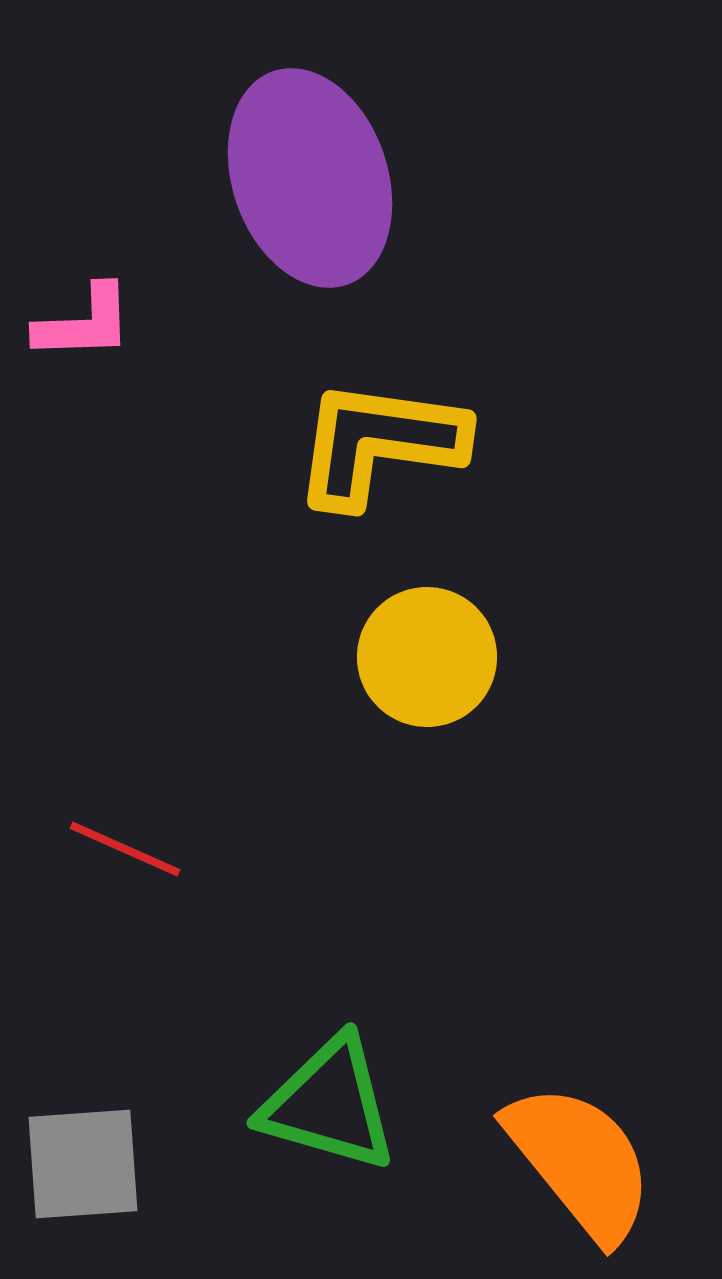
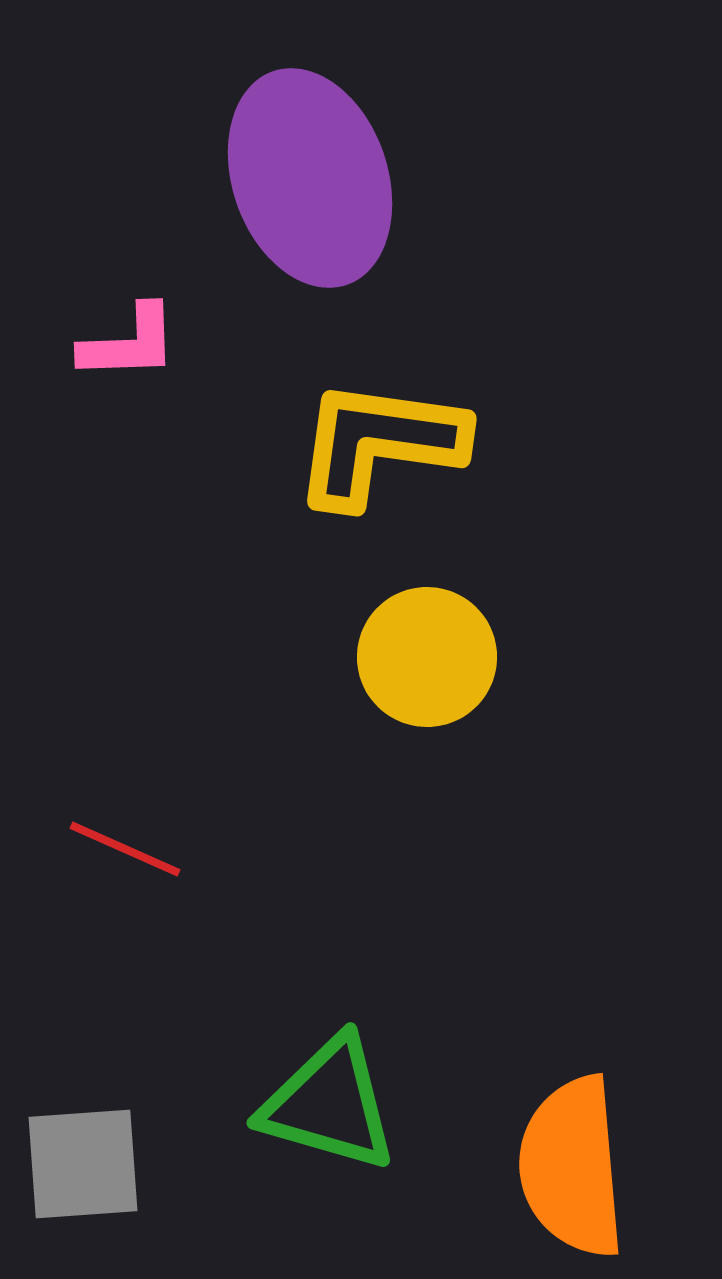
pink L-shape: moved 45 px right, 20 px down
orange semicircle: moved 8 px left, 5 px down; rotated 146 degrees counterclockwise
